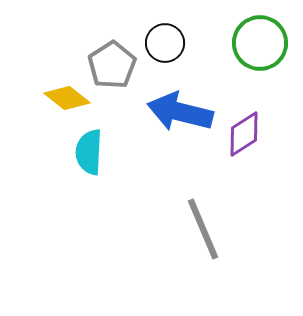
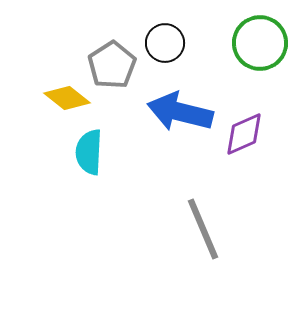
purple diamond: rotated 9 degrees clockwise
